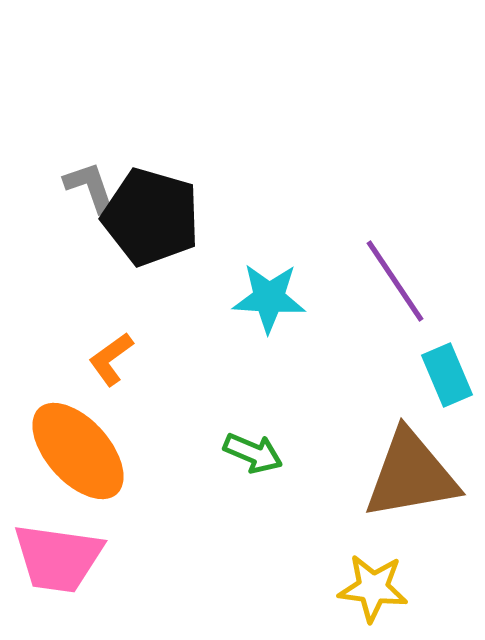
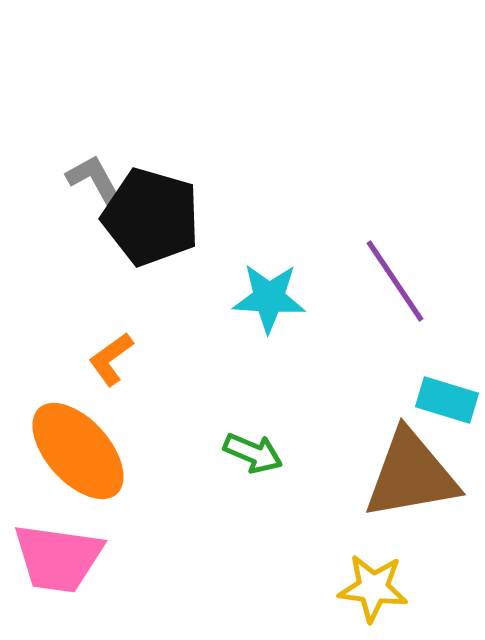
gray L-shape: moved 4 px right, 8 px up; rotated 10 degrees counterclockwise
cyan rectangle: moved 25 px down; rotated 50 degrees counterclockwise
